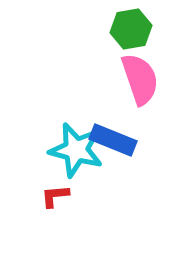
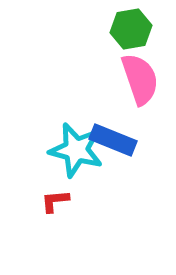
red L-shape: moved 5 px down
